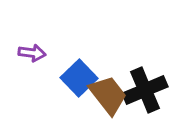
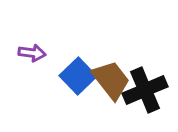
blue square: moved 1 px left, 2 px up
brown trapezoid: moved 3 px right, 15 px up
